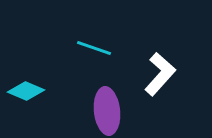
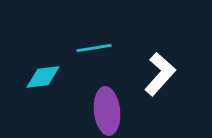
cyan line: rotated 28 degrees counterclockwise
cyan diamond: moved 17 px right, 14 px up; rotated 30 degrees counterclockwise
